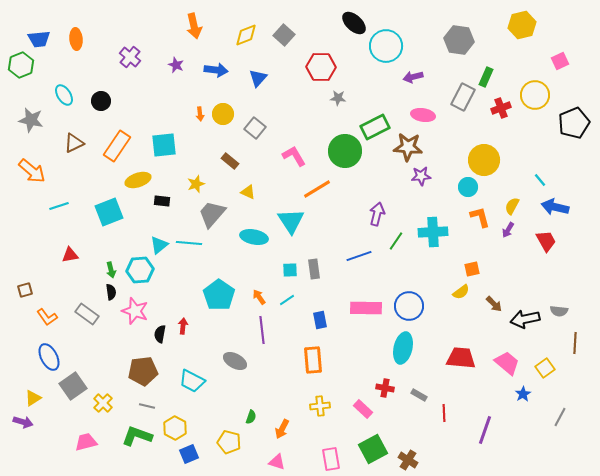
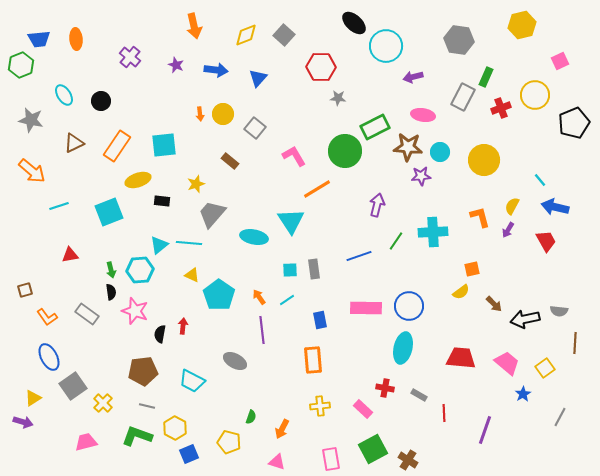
cyan circle at (468, 187): moved 28 px left, 35 px up
yellow triangle at (248, 192): moved 56 px left, 83 px down
purple arrow at (377, 214): moved 9 px up
